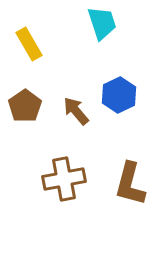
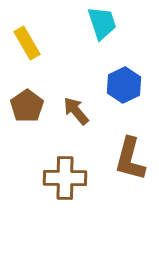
yellow rectangle: moved 2 px left, 1 px up
blue hexagon: moved 5 px right, 10 px up
brown pentagon: moved 2 px right
brown cross: moved 1 px right, 1 px up; rotated 12 degrees clockwise
brown L-shape: moved 25 px up
